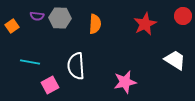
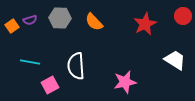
purple semicircle: moved 7 px left, 4 px down; rotated 24 degrees counterclockwise
orange semicircle: moved 1 px left, 2 px up; rotated 132 degrees clockwise
